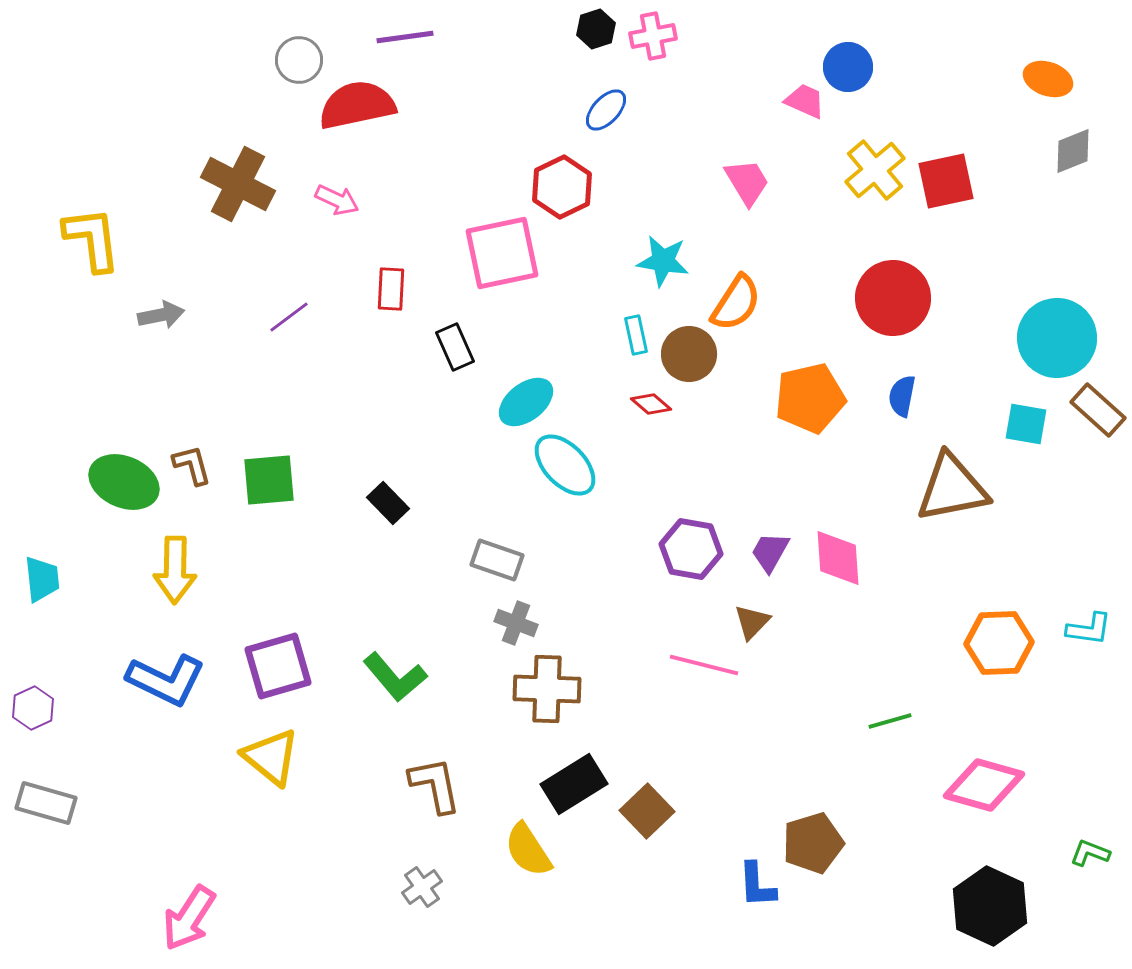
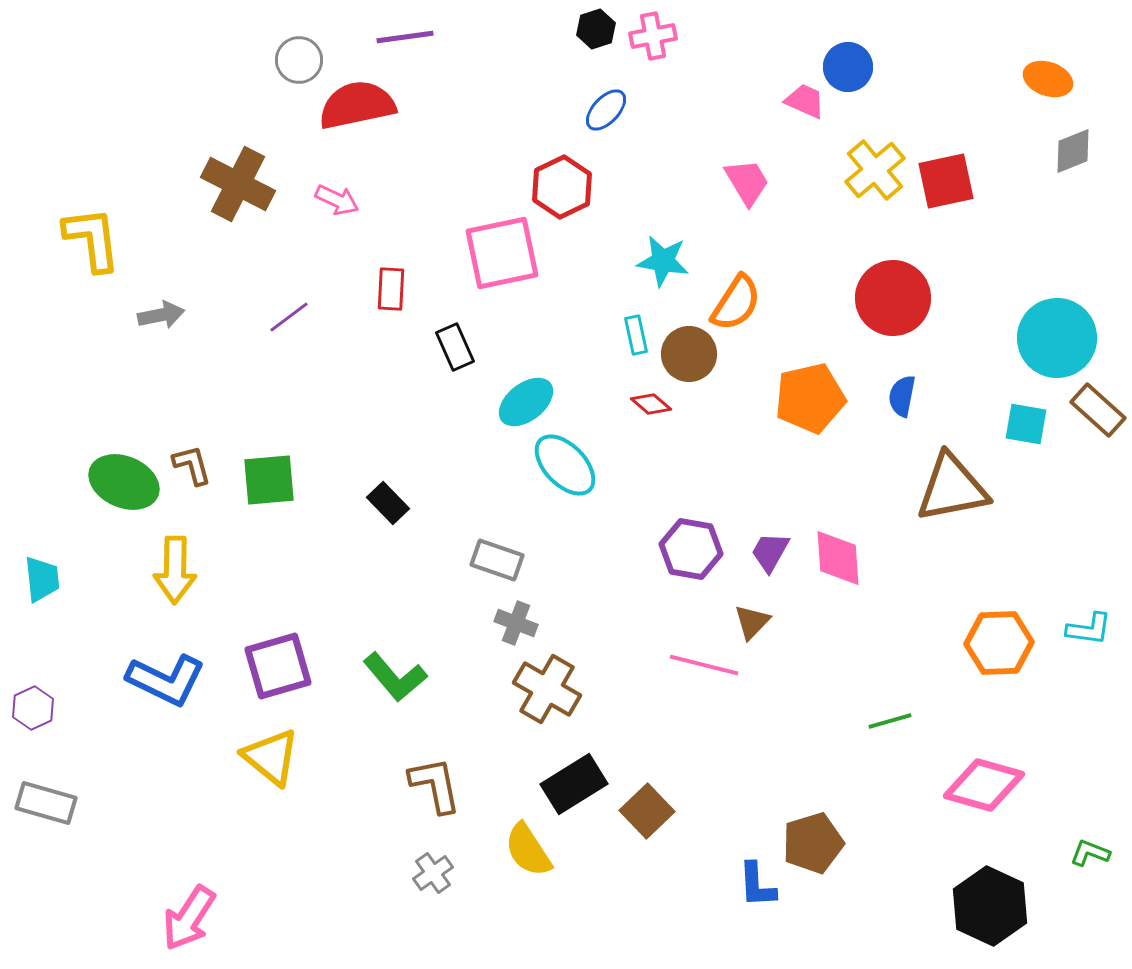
brown cross at (547, 689): rotated 28 degrees clockwise
gray cross at (422, 887): moved 11 px right, 14 px up
